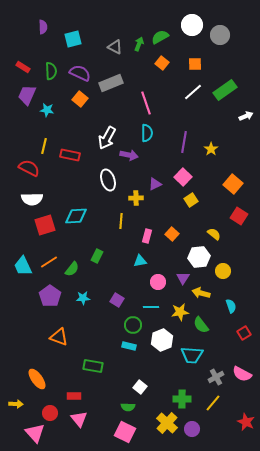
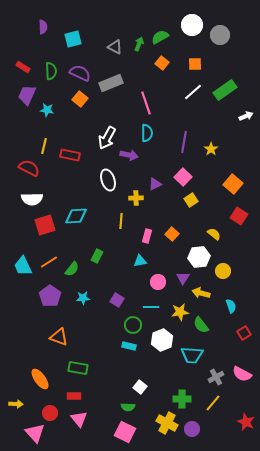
green rectangle at (93, 366): moved 15 px left, 2 px down
orange ellipse at (37, 379): moved 3 px right
yellow cross at (167, 423): rotated 15 degrees counterclockwise
